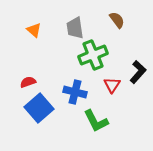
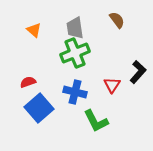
green cross: moved 18 px left, 2 px up
